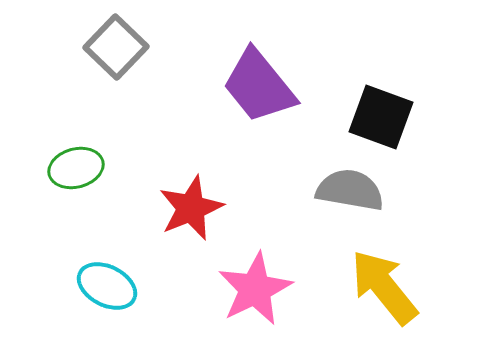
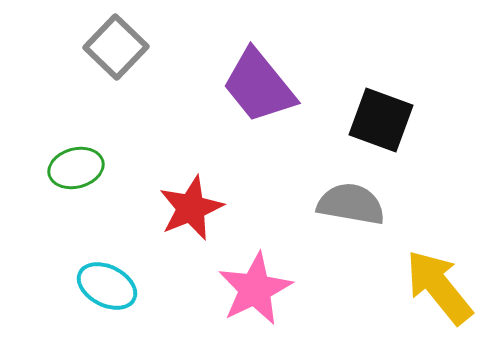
black square: moved 3 px down
gray semicircle: moved 1 px right, 14 px down
yellow arrow: moved 55 px right
